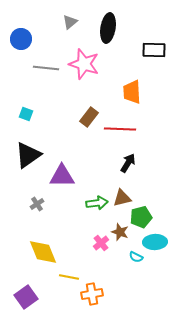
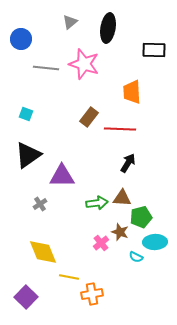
brown triangle: rotated 18 degrees clockwise
gray cross: moved 3 px right
purple square: rotated 10 degrees counterclockwise
